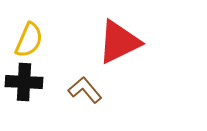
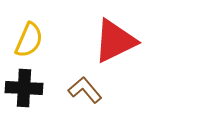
red triangle: moved 4 px left, 1 px up
black cross: moved 6 px down
